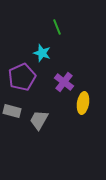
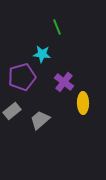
cyan star: moved 1 px down; rotated 12 degrees counterclockwise
purple pentagon: rotated 8 degrees clockwise
yellow ellipse: rotated 10 degrees counterclockwise
gray rectangle: rotated 54 degrees counterclockwise
gray trapezoid: moved 1 px right; rotated 20 degrees clockwise
